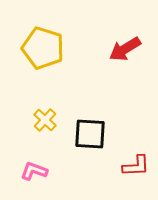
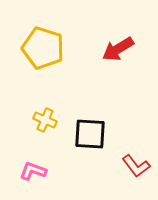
red arrow: moved 7 px left
yellow cross: rotated 20 degrees counterclockwise
red L-shape: rotated 56 degrees clockwise
pink L-shape: moved 1 px left
